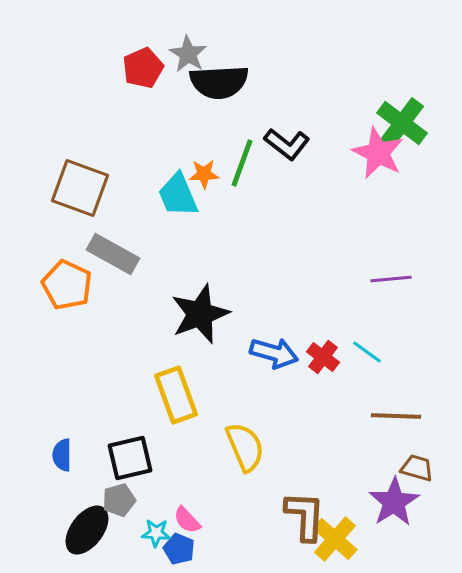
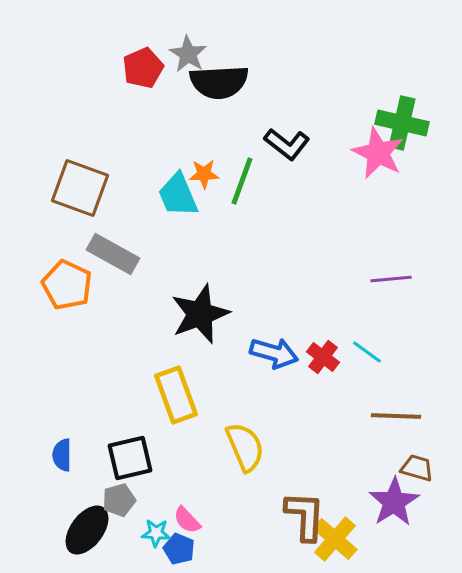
green cross: rotated 24 degrees counterclockwise
green line: moved 18 px down
